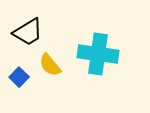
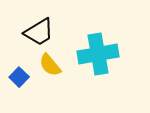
black trapezoid: moved 11 px right
cyan cross: rotated 18 degrees counterclockwise
